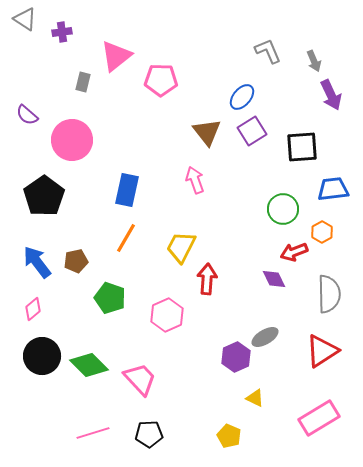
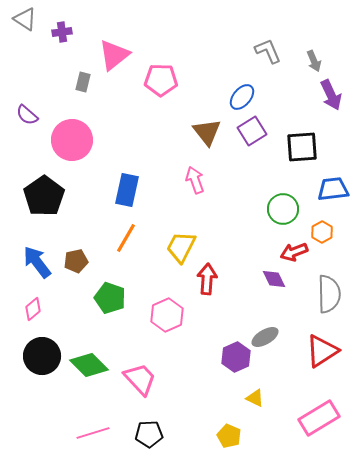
pink triangle at (116, 56): moved 2 px left, 1 px up
